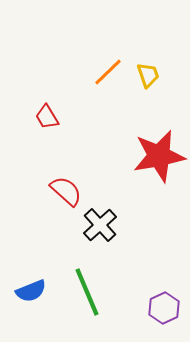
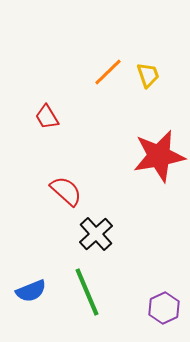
black cross: moved 4 px left, 9 px down
